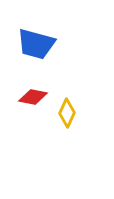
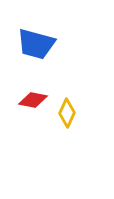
red diamond: moved 3 px down
